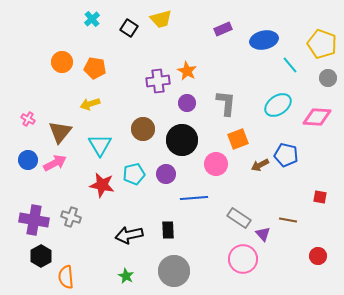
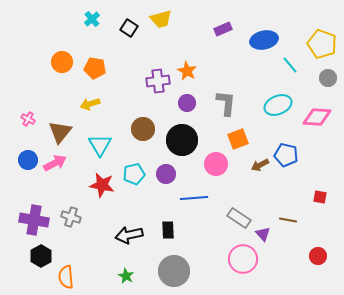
cyan ellipse at (278, 105): rotated 12 degrees clockwise
